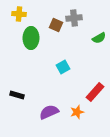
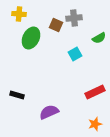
green ellipse: rotated 25 degrees clockwise
cyan square: moved 12 px right, 13 px up
red rectangle: rotated 24 degrees clockwise
orange star: moved 18 px right, 12 px down
